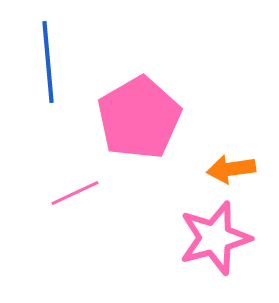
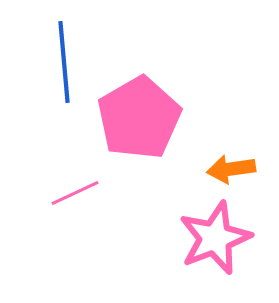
blue line: moved 16 px right
pink star: rotated 6 degrees counterclockwise
